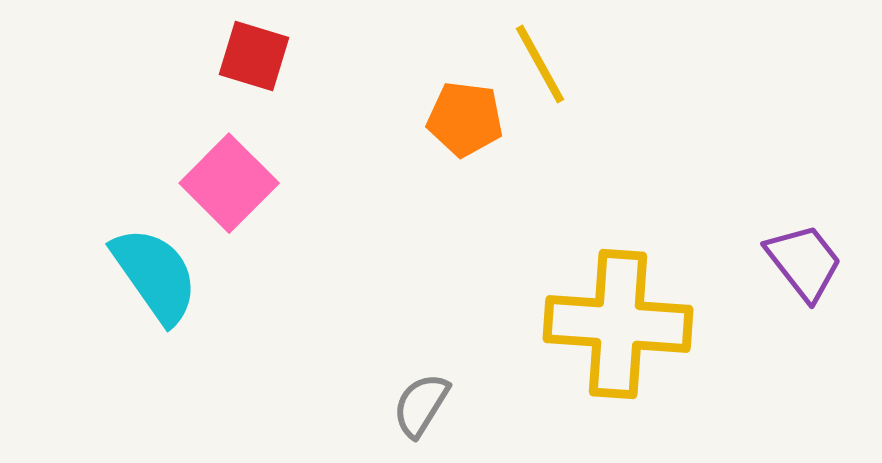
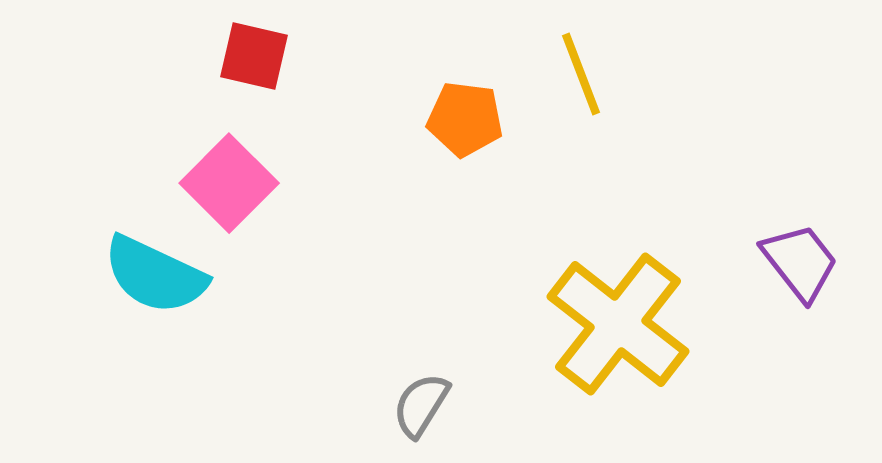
red square: rotated 4 degrees counterclockwise
yellow line: moved 41 px right, 10 px down; rotated 8 degrees clockwise
purple trapezoid: moved 4 px left
cyan semicircle: rotated 150 degrees clockwise
yellow cross: rotated 34 degrees clockwise
